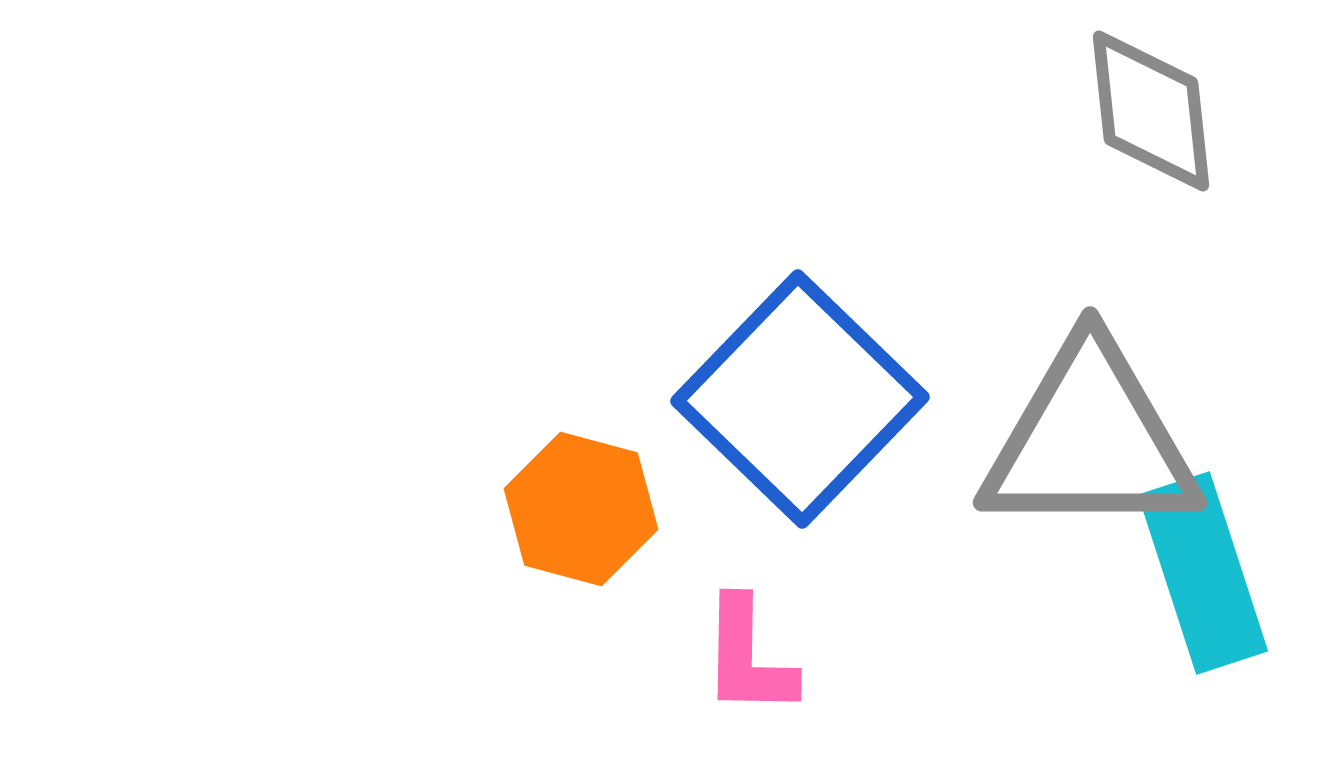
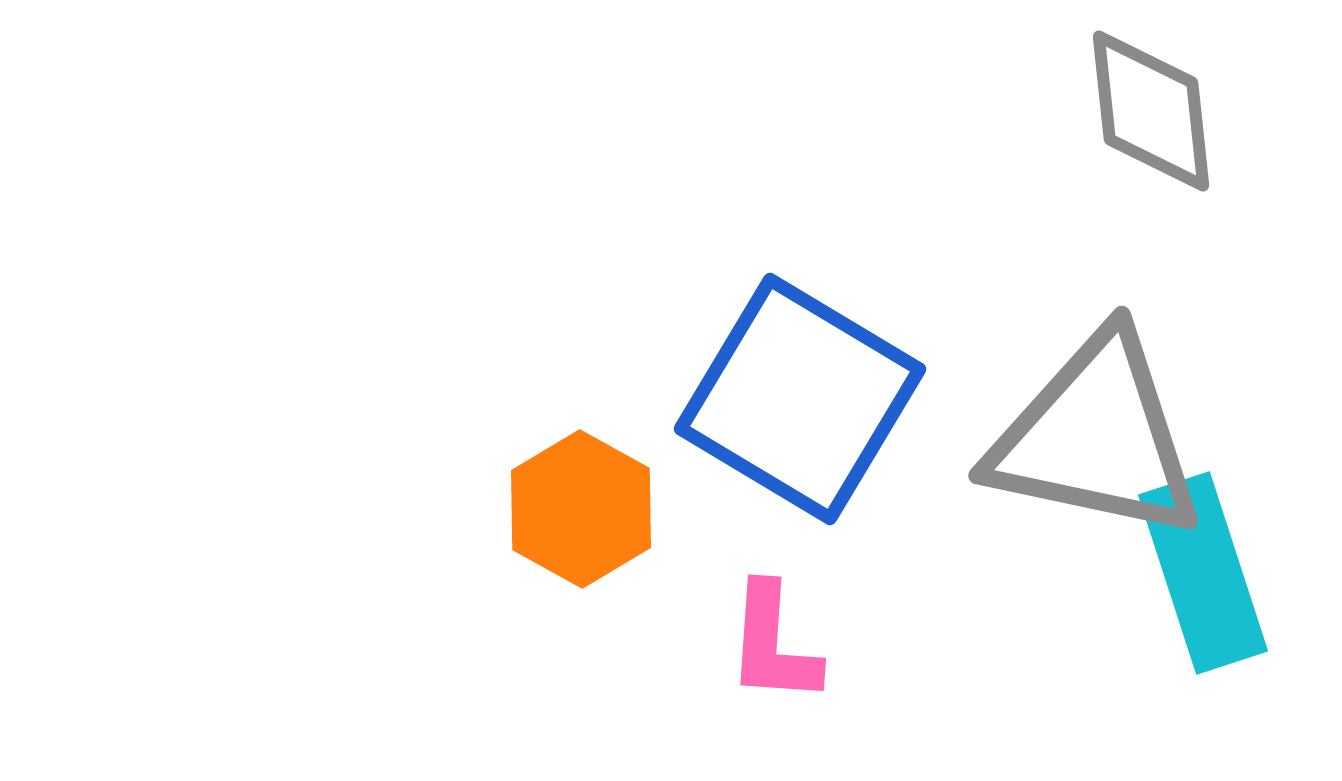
blue square: rotated 13 degrees counterclockwise
gray triangle: moved 6 px right, 3 px up; rotated 12 degrees clockwise
orange hexagon: rotated 14 degrees clockwise
pink L-shape: moved 25 px right, 13 px up; rotated 3 degrees clockwise
